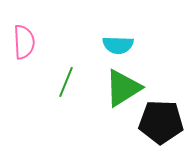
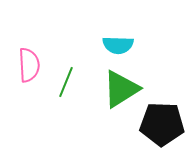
pink semicircle: moved 5 px right, 23 px down
green triangle: moved 2 px left, 1 px down
black pentagon: moved 1 px right, 2 px down
